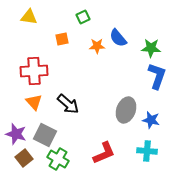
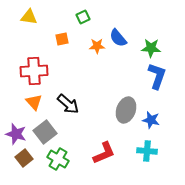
gray square: moved 3 px up; rotated 25 degrees clockwise
